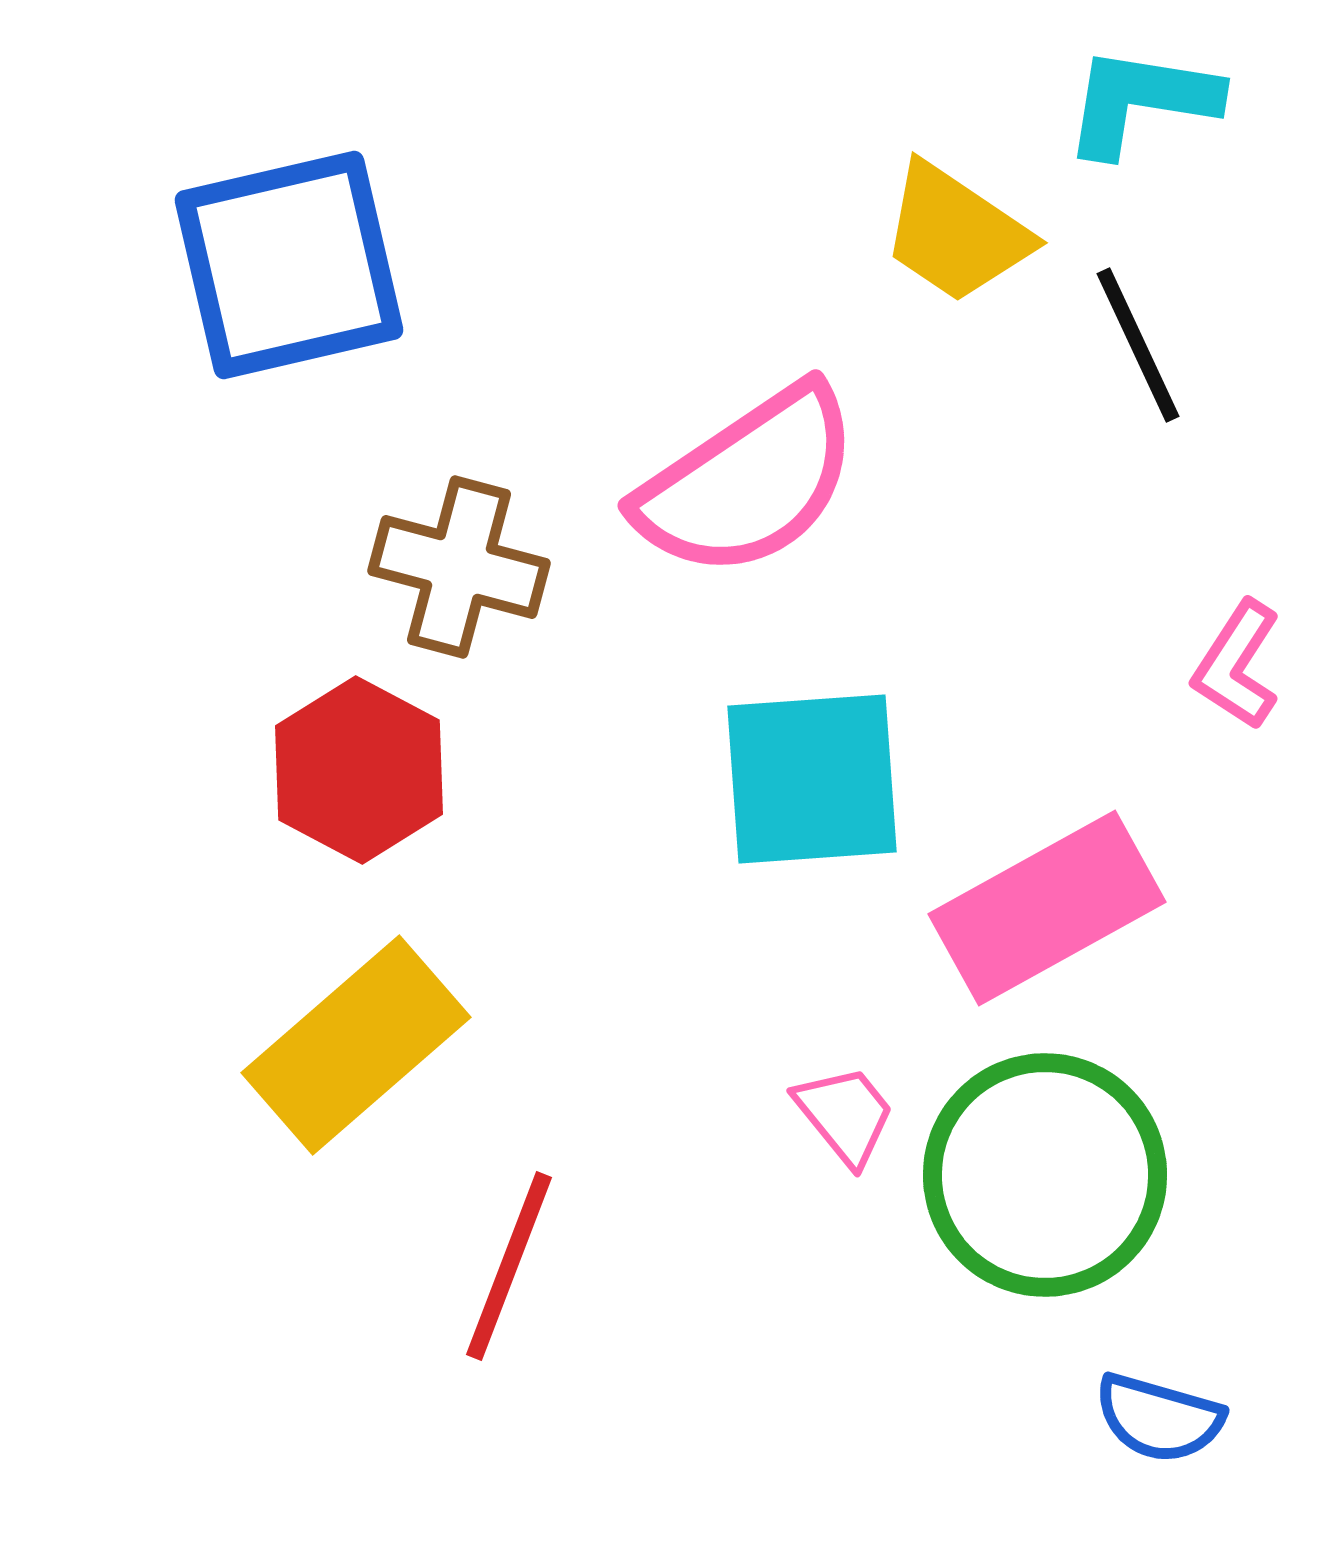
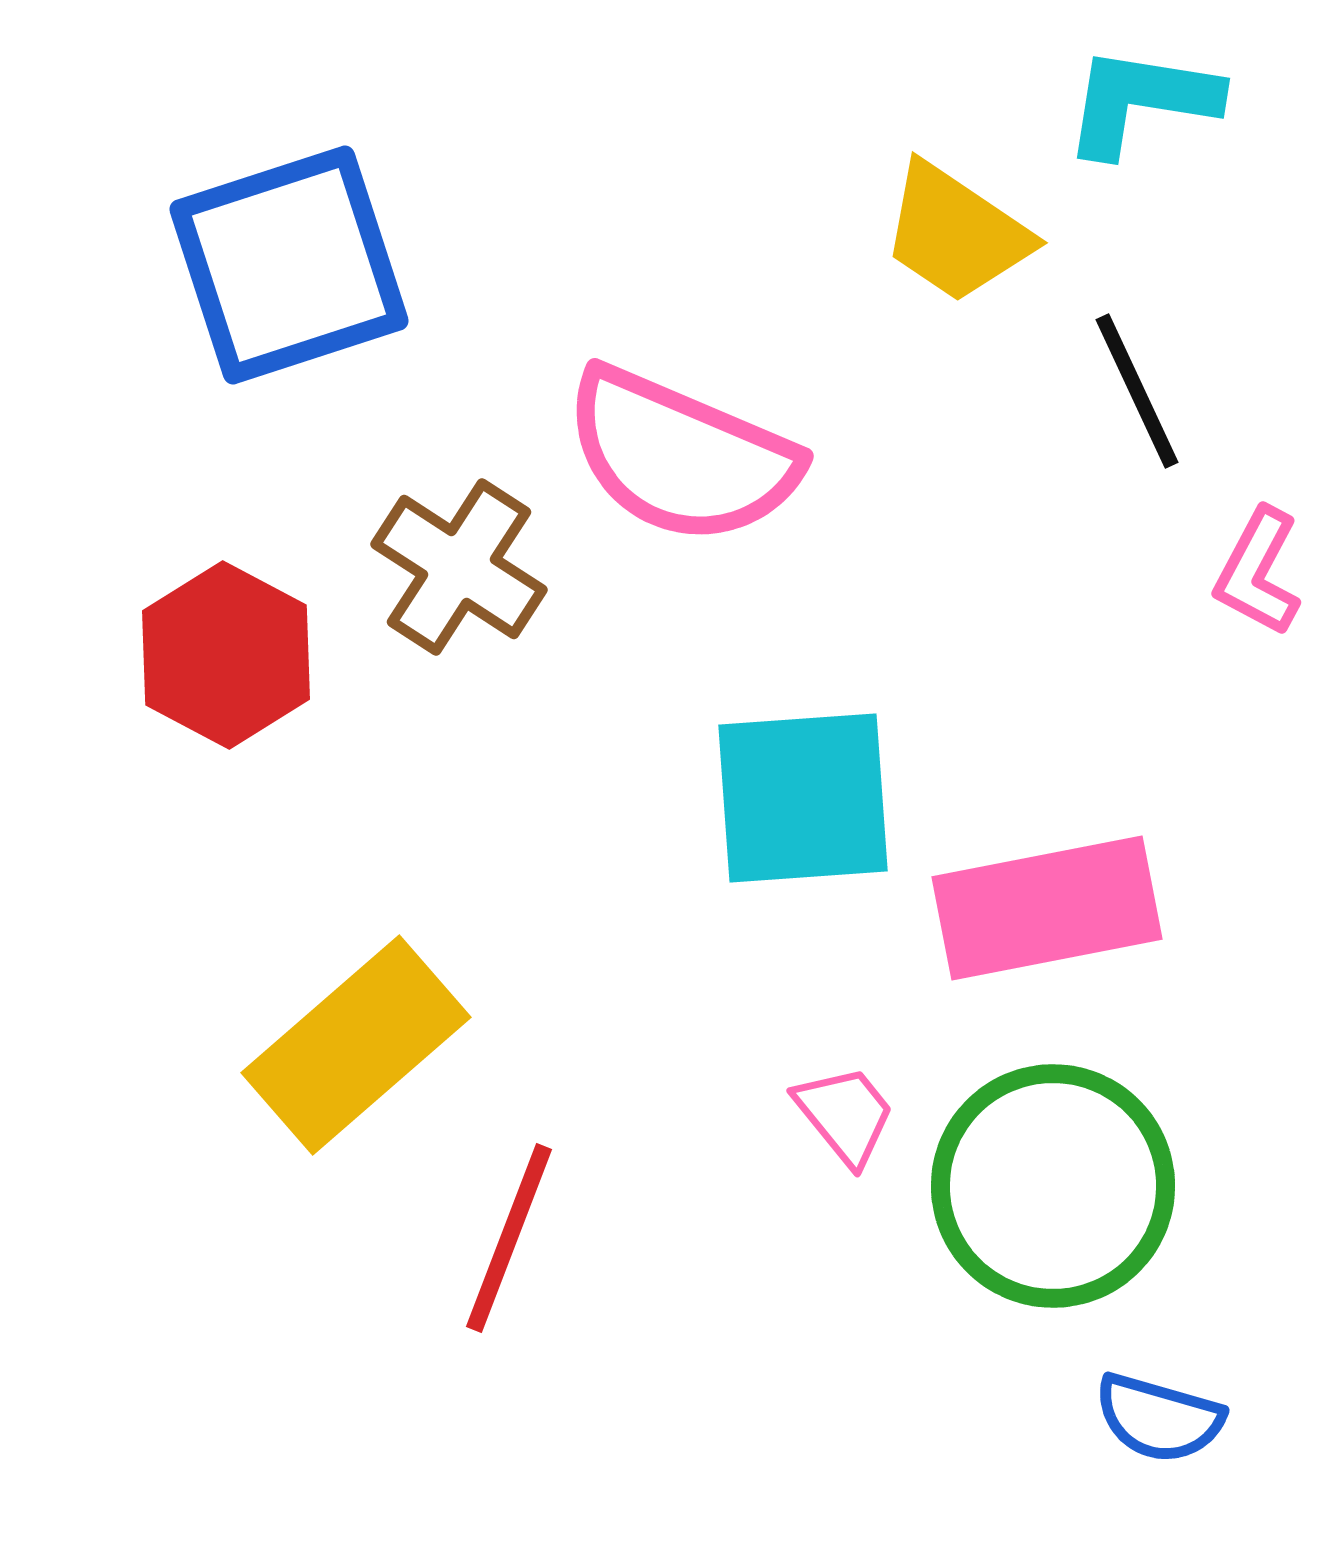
blue square: rotated 5 degrees counterclockwise
black line: moved 1 px left, 46 px down
pink semicircle: moved 67 px left, 26 px up; rotated 57 degrees clockwise
brown cross: rotated 18 degrees clockwise
pink L-shape: moved 21 px right, 93 px up; rotated 5 degrees counterclockwise
red hexagon: moved 133 px left, 115 px up
cyan square: moved 9 px left, 19 px down
pink rectangle: rotated 18 degrees clockwise
green circle: moved 8 px right, 11 px down
red line: moved 28 px up
